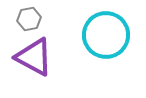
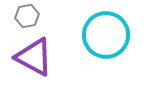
gray hexagon: moved 2 px left, 3 px up
